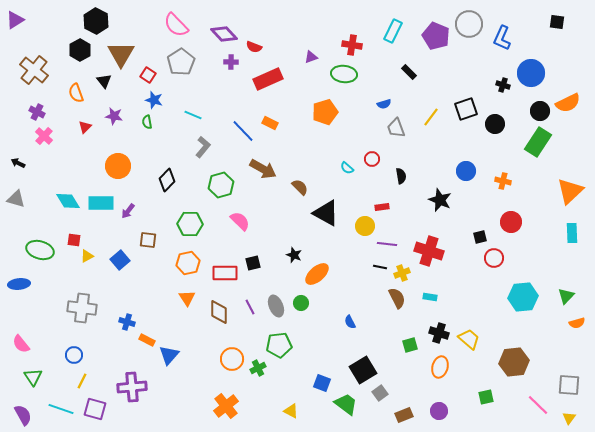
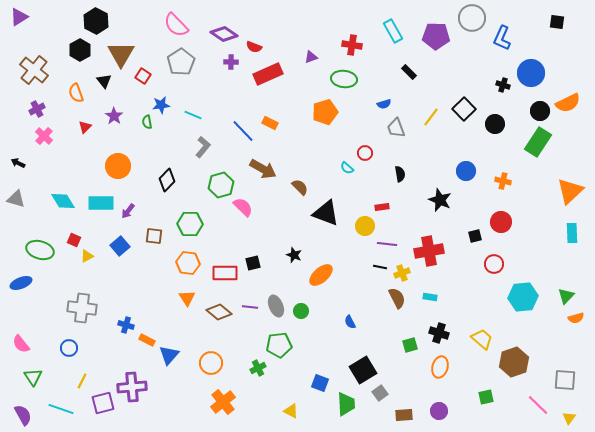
purple triangle at (15, 20): moved 4 px right, 3 px up
gray circle at (469, 24): moved 3 px right, 6 px up
cyan rectangle at (393, 31): rotated 55 degrees counterclockwise
purple diamond at (224, 34): rotated 12 degrees counterclockwise
purple pentagon at (436, 36): rotated 20 degrees counterclockwise
green ellipse at (344, 74): moved 5 px down
red square at (148, 75): moved 5 px left, 1 px down
red rectangle at (268, 79): moved 5 px up
blue star at (154, 100): moved 7 px right, 5 px down; rotated 24 degrees counterclockwise
black square at (466, 109): moved 2 px left; rotated 25 degrees counterclockwise
purple cross at (37, 112): moved 3 px up; rotated 35 degrees clockwise
purple star at (114, 116): rotated 24 degrees clockwise
red circle at (372, 159): moved 7 px left, 6 px up
black semicircle at (401, 176): moved 1 px left, 2 px up
cyan diamond at (68, 201): moved 5 px left
black triangle at (326, 213): rotated 8 degrees counterclockwise
pink semicircle at (240, 221): moved 3 px right, 14 px up
red circle at (511, 222): moved 10 px left
black square at (480, 237): moved 5 px left, 1 px up
red square at (74, 240): rotated 16 degrees clockwise
brown square at (148, 240): moved 6 px right, 4 px up
red cross at (429, 251): rotated 28 degrees counterclockwise
red circle at (494, 258): moved 6 px down
blue square at (120, 260): moved 14 px up
orange hexagon at (188, 263): rotated 20 degrees clockwise
orange ellipse at (317, 274): moved 4 px right, 1 px down
blue ellipse at (19, 284): moved 2 px right, 1 px up; rotated 15 degrees counterclockwise
green circle at (301, 303): moved 8 px down
purple line at (250, 307): rotated 56 degrees counterclockwise
brown diamond at (219, 312): rotated 50 degrees counterclockwise
blue cross at (127, 322): moved 1 px left, 3 px down
orange semicircle at (577, 323): moved 1 px left, 5 px up
yellow trapezoid at (469, 339): moved 13 px right
blue circle at (74, 355): moved 5 px left, 7 px up
orange circle at (232, 359): moved 21 px left, 4 px down
brown hexagon at (514, 362): rotated 12 degrees counterclockwise
blue square at (322, 383): moved 2 px left
gray square at (569, 385): moved 4 px left, 5 px up
green trapezoid at (346, 404): rotated 50 degrees clockwise
orange cross at (226, 406): moved 3 px left, 4 px up
purple square at (95, 409): moved 8 px right, 6 px up; rotated 30 degrees counterclockwise
brown rectangle at (404, 415): rotated 18 degrees clockwise
